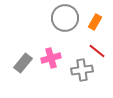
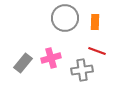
orange rectangle: rotated 28 degrees counterclockwise
red line: rotated 18 degrees counterclockwise
